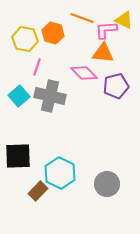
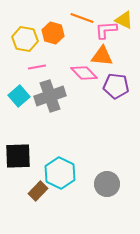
orange triangle: moved 1 px left, 3 px down
pink line: rotated 60 degrees clockwise
purple pentagon: rotated 20 degrees clockwise
gray cross: rotated 32 degrees counterclockwise
